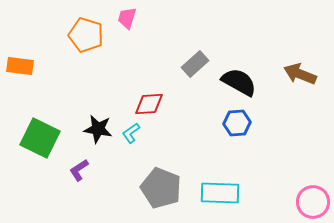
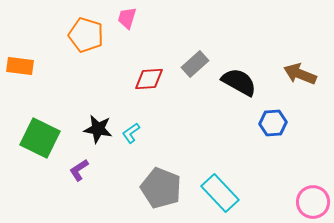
red diamond: moved 25 px up
blue hexagon: moved 36 px right
cyan rectangle: rotated 45 degrees clockwise
